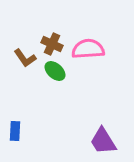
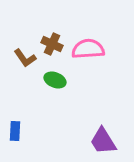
green ellipse: moved 9 px down; rotated 20 degrees counterclockwise
